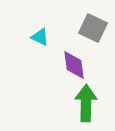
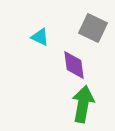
green arrow: moved 3 px left, 1 px down; rotated 9 degrees clockwise
